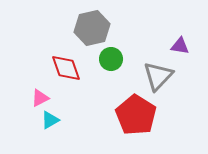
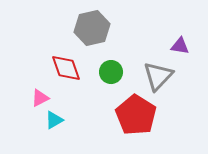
green circle: moved 13 px down
cyan triangle: moved 4 px right
